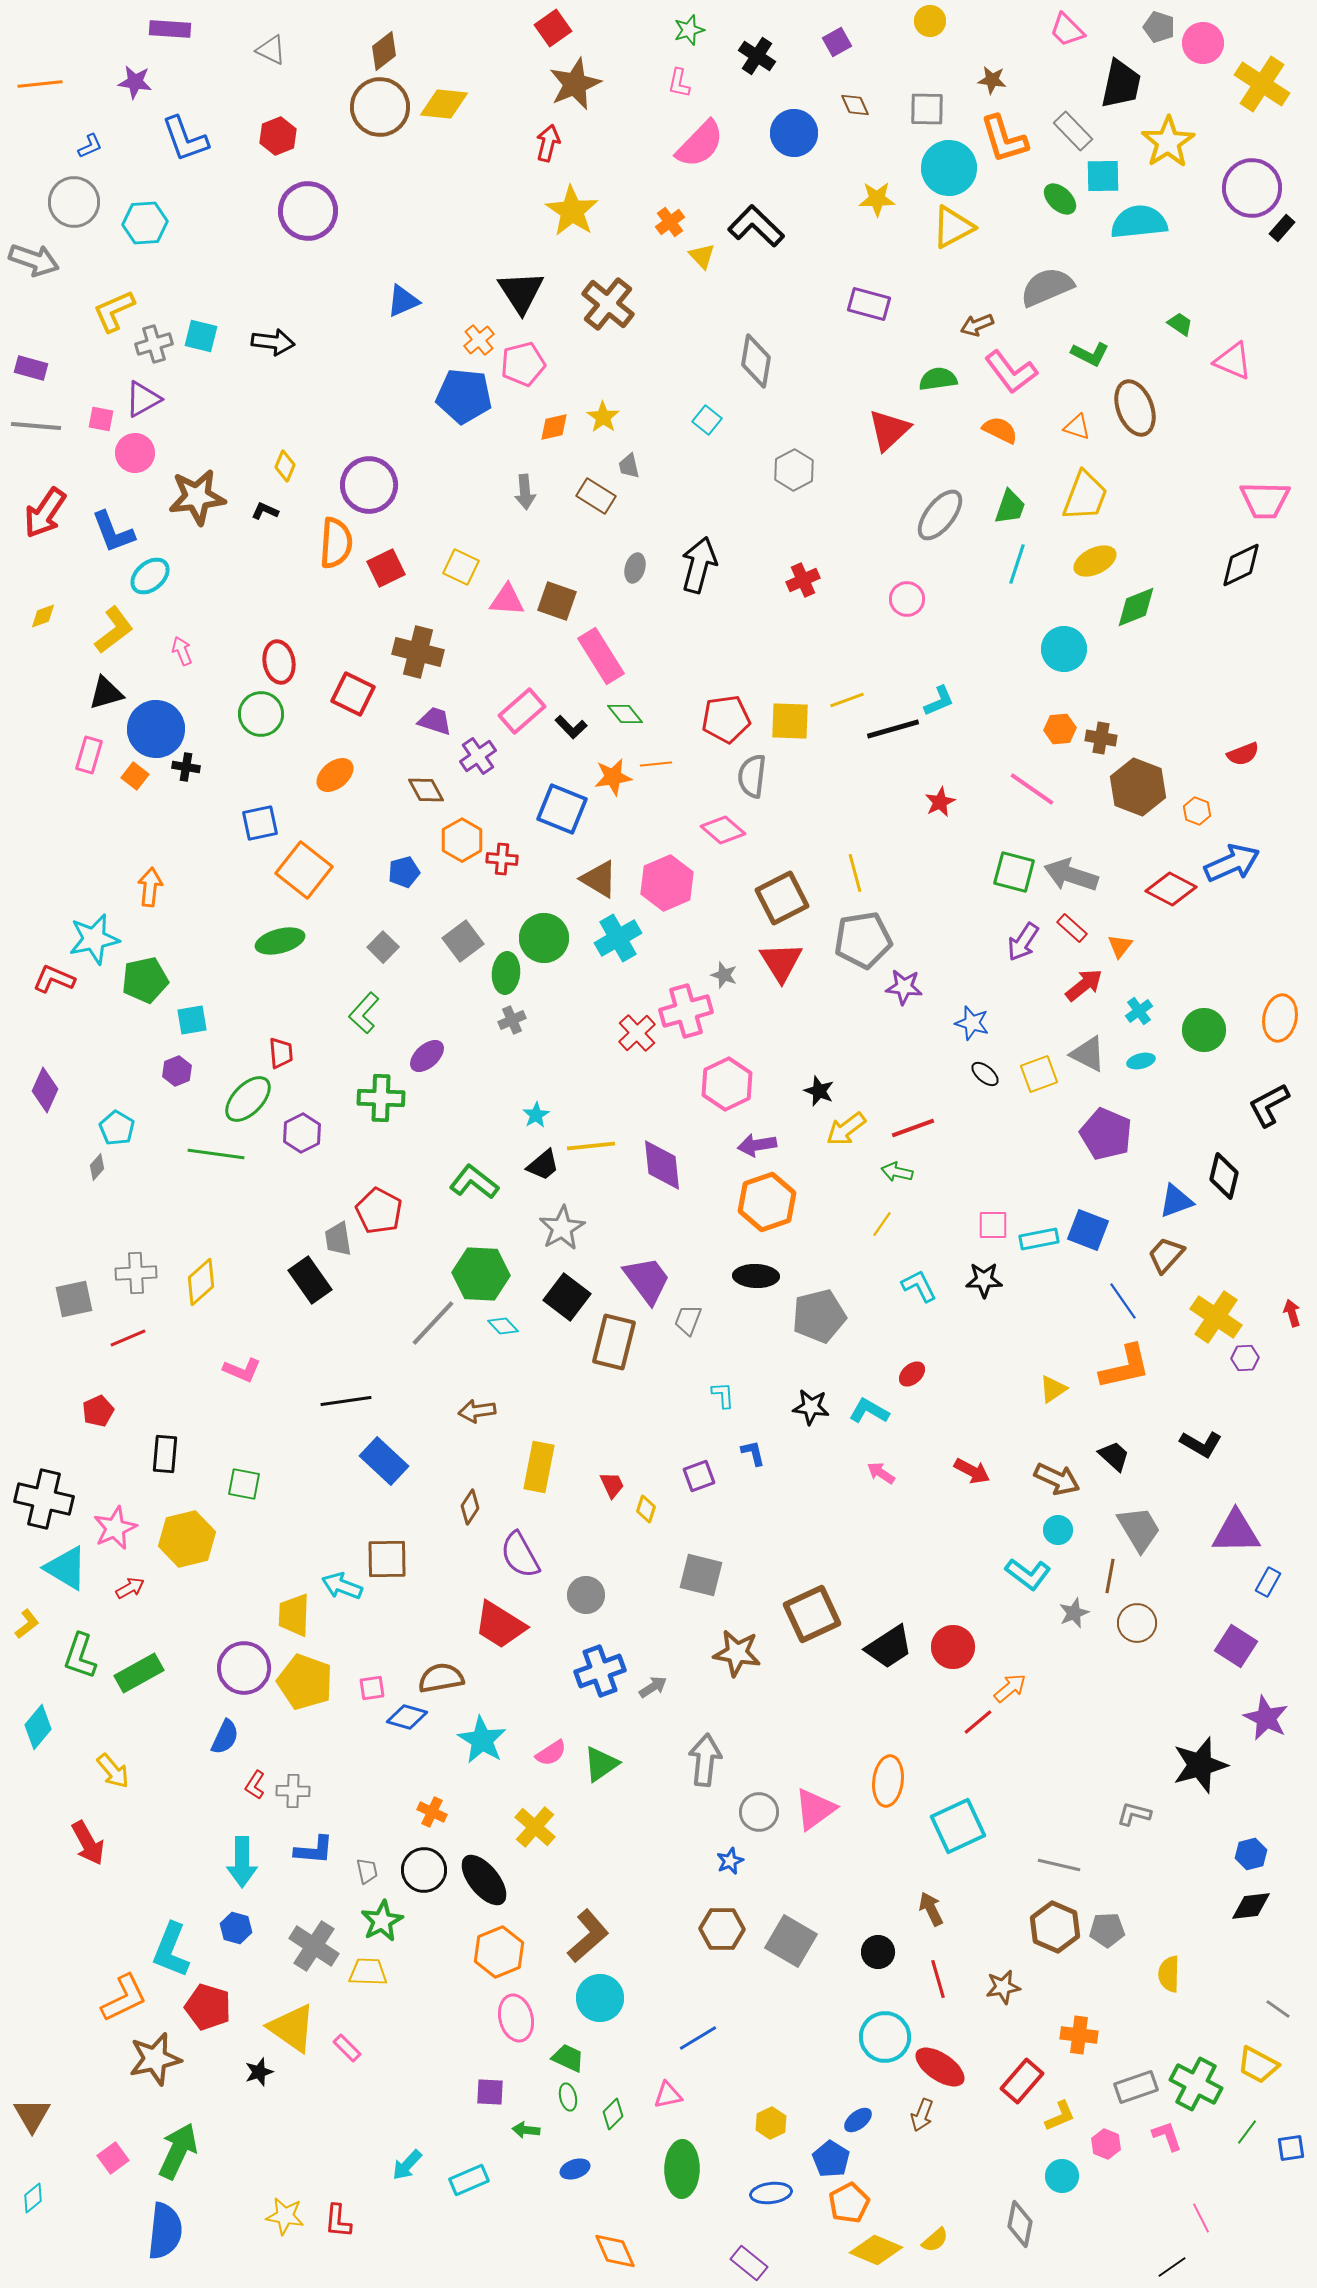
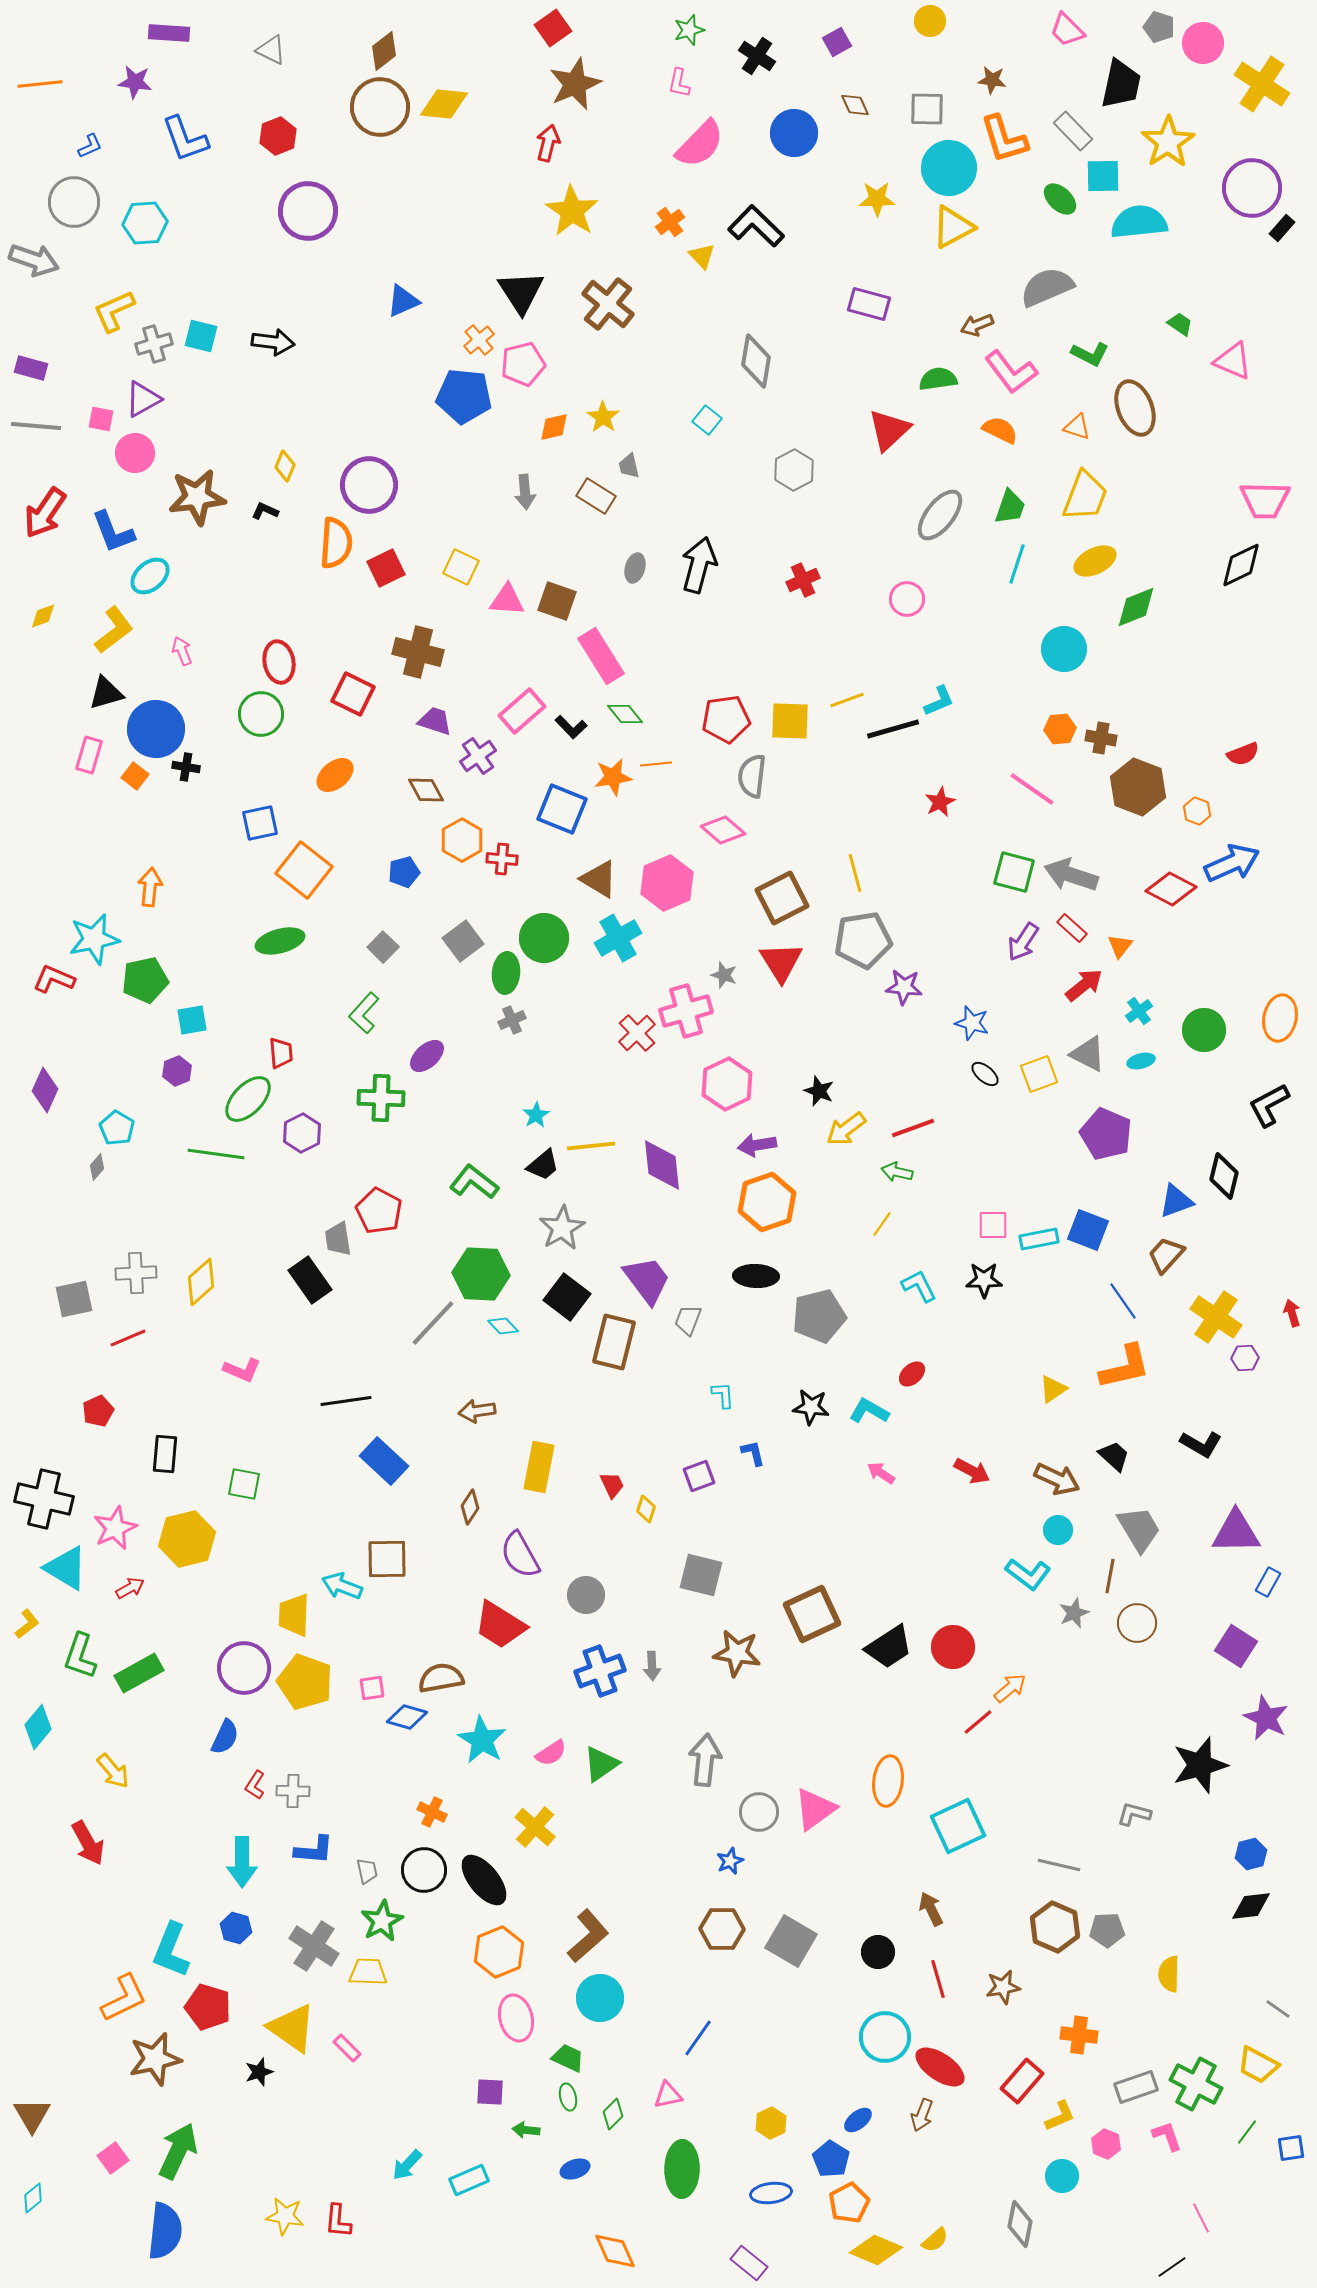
purple rectangle at (170, 29): moved 1 px left, 4 px down
gray arrow at (653, 1687): moved 1 px left, 21 px up; rotated 120 degrees clockwise
blue line at (698, 2038): rotated 24 degrees counterclockwise
